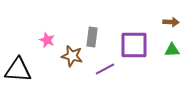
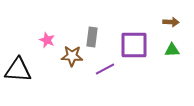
brown star: rotated 10 degrees counterclockwise
